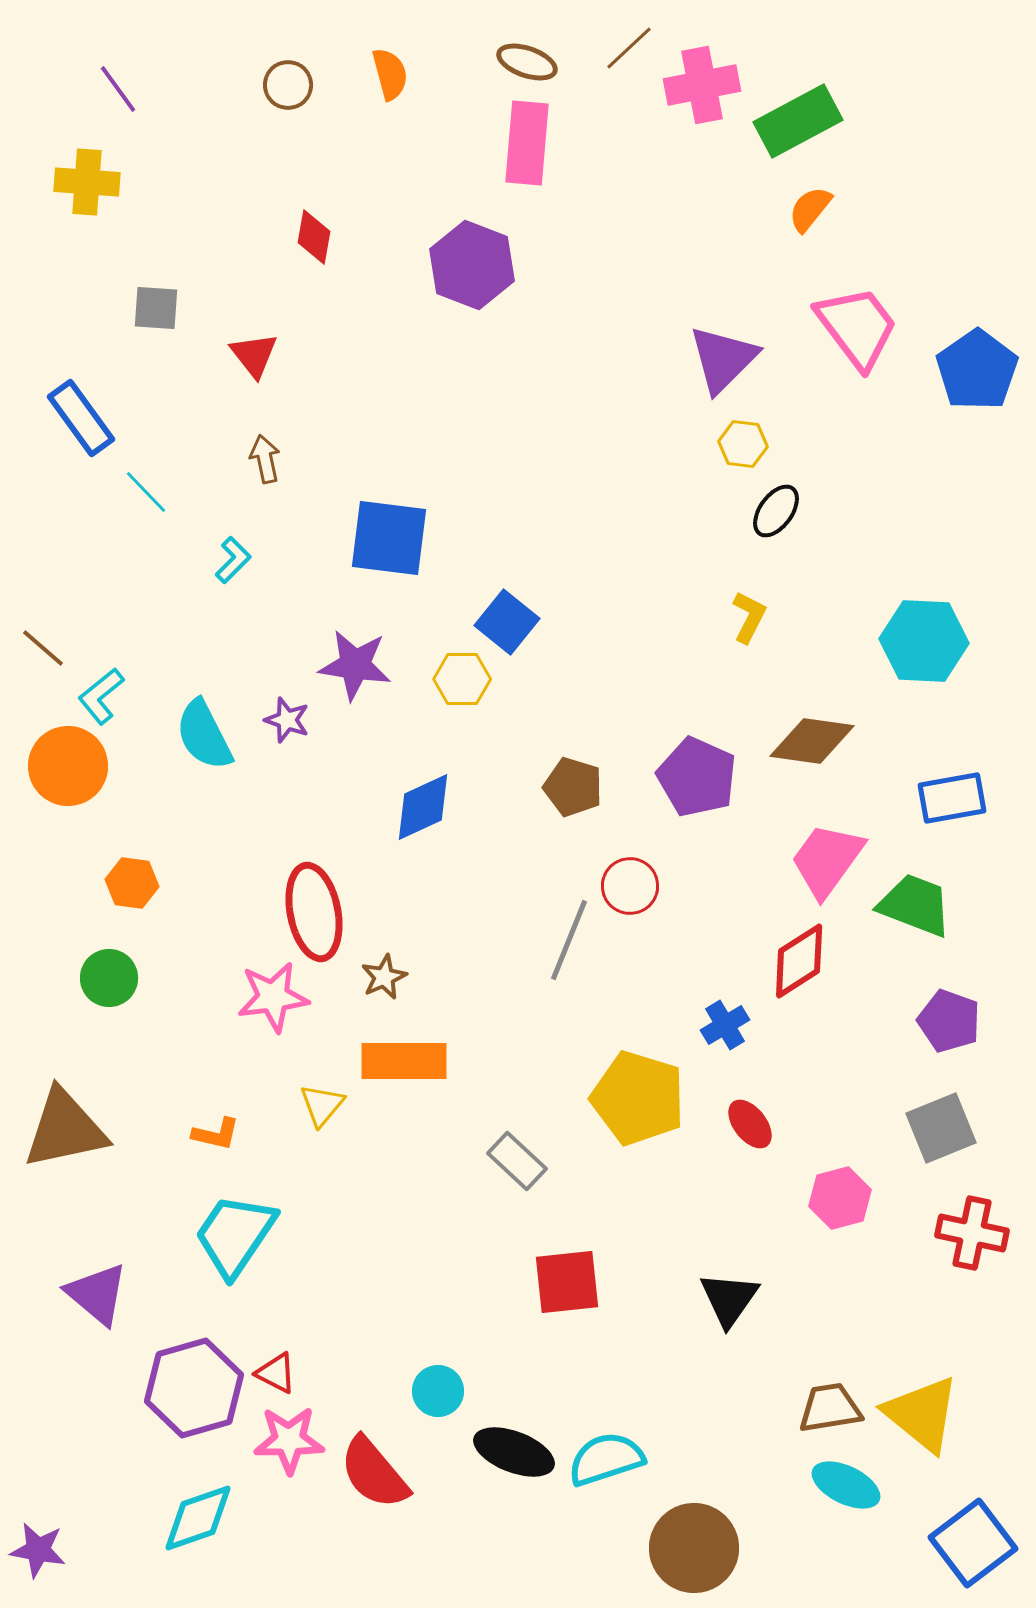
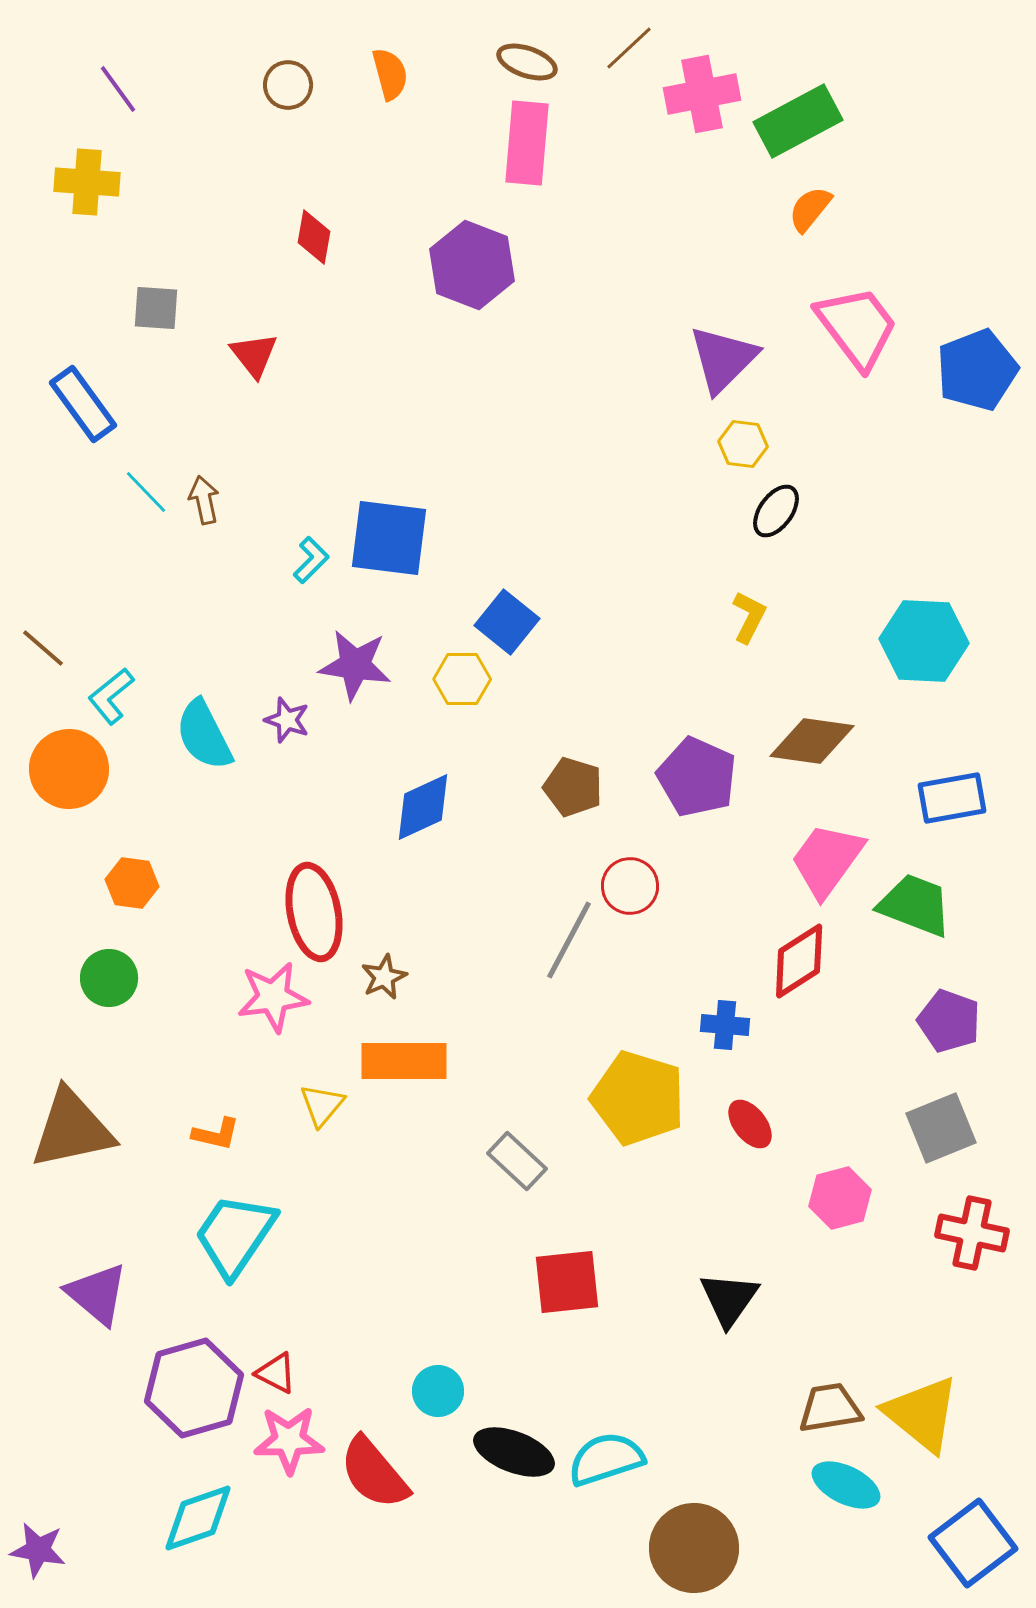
pink cross at (702, 85): moved 9 px down
blue pentagon at (977, 370): rotated 14 degrees clockwise
blue rectangle at (81, 418): moved 2 px right, 14 px up
brown arrow at (265, 459): moved 61 px left, 41 px down
cyan L-shape at (233, 560): moved 78 px right
cyan L-shape at (101, 696): moved 10 px right
orange circle at (68, 766): moved 1 px right, 3 px down
gray line at (569, 940): rotated 6 degrees clockwise
blue cross at (725, 1025): rotated 36 degrees clockwise
brown triangle at (65, 1129): moved 7 px right
